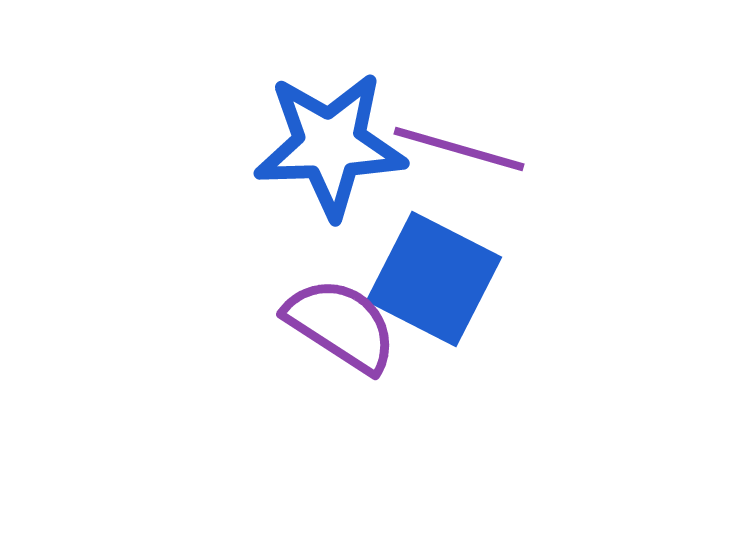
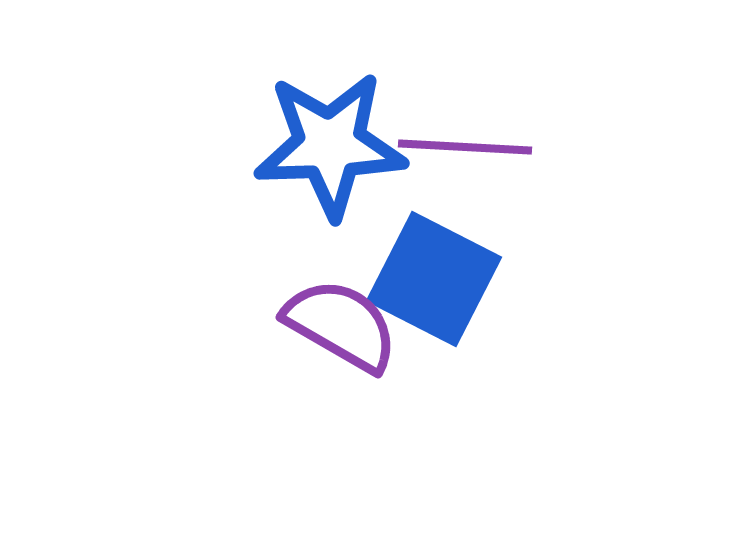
purple line: moved 6 px right, 2 px up; rotated 13 degrees counterclockwise
purple semicircle: rotated 3 degrees counterclockwise
